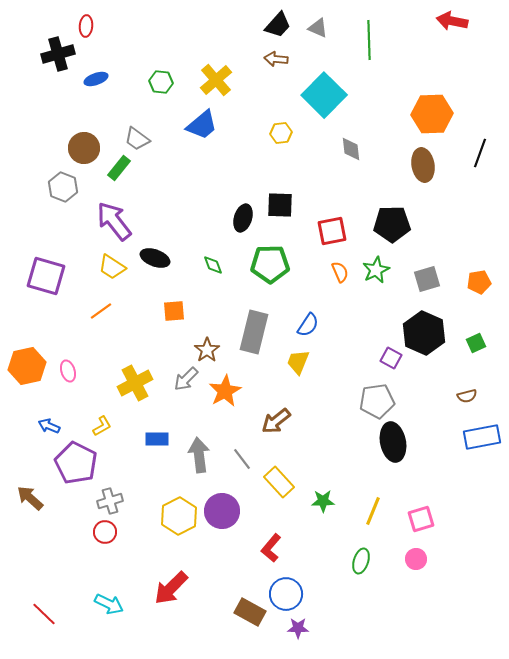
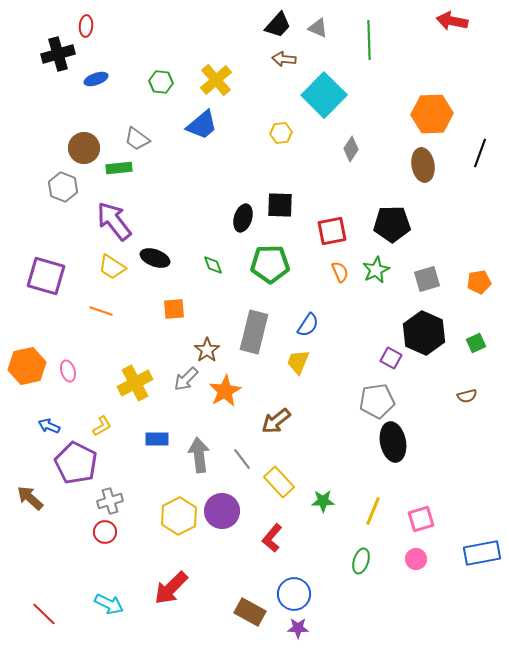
brown arrow at (276, 59): moved 8 px right
gray diamond at (351, 149): rotated 40 degrees clockwise
green rectangle at (119, 168): rotated 45 degrees clockwise
orange line at (101, 311): rotated 55 degrees clockwise
orange square at (174, 311): moved 2 px up
blue rectangle at (482, 437): moved 116 px down
red L-shape at (271, 548): moved 1 px right, 10 px up
blue circle at (286, 594): moved 8 px right
